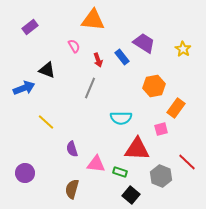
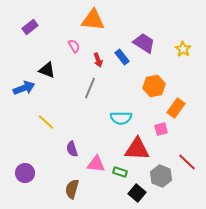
black square: moved 6 px right, 2 px up
